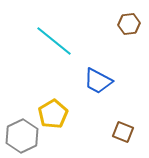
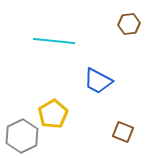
cyan line: rotated 33 degrees counterclockwise
